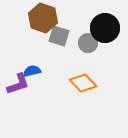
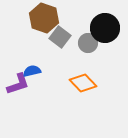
brown hexagon: moved 1 px right
gray square: moved 1 px right, 1 px down; rotated 20 degrees clockwise
